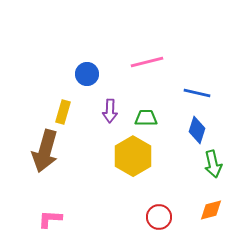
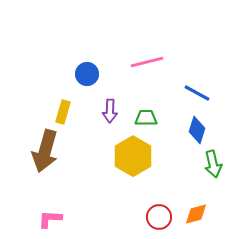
blue line: rotated 16 degrees clockwise
orange diamond: moved 15 px left, 4 px down
